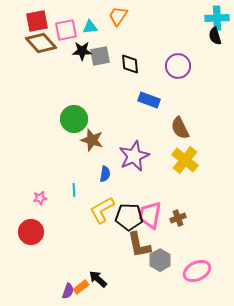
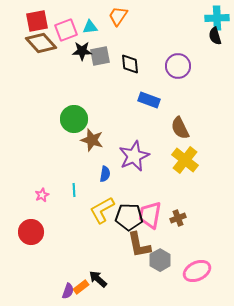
pink square: rotated 10 degrees counterclockwise
pink star: moved 2 px right, 3 px up; rotated 16 degrees counterclockwise
